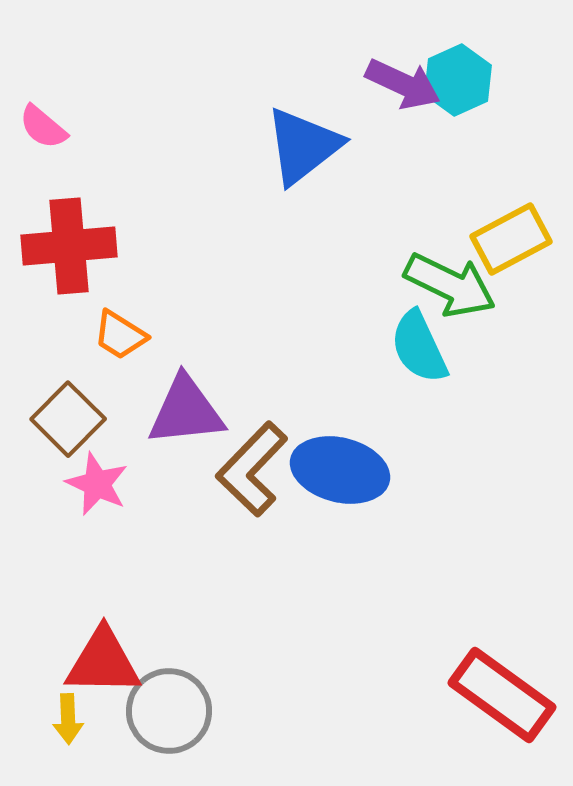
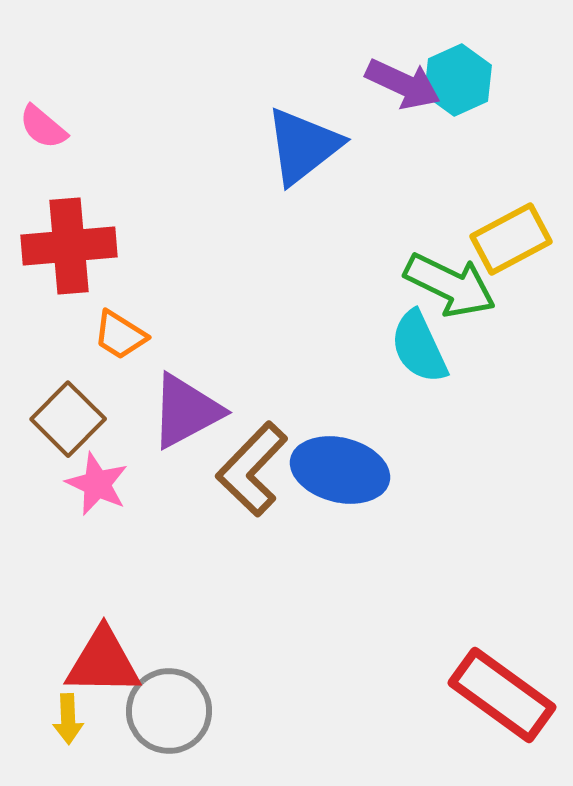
purple triangle: rotated 22 degrees counterclockwise
